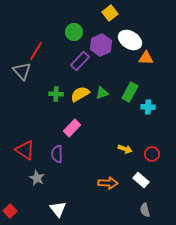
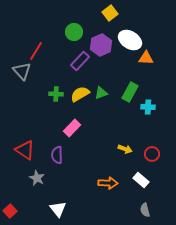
green triangle: moved 1 px left
purple semicircle: moved 1 px down
